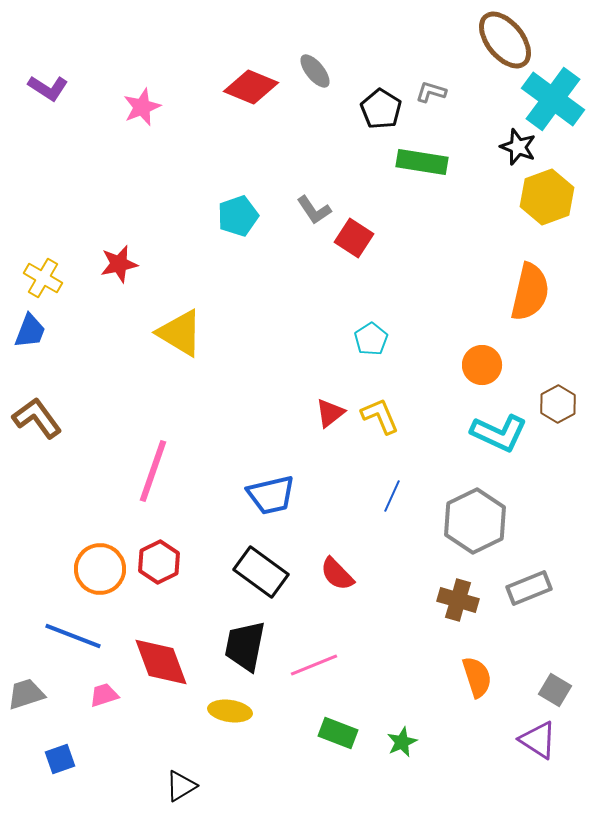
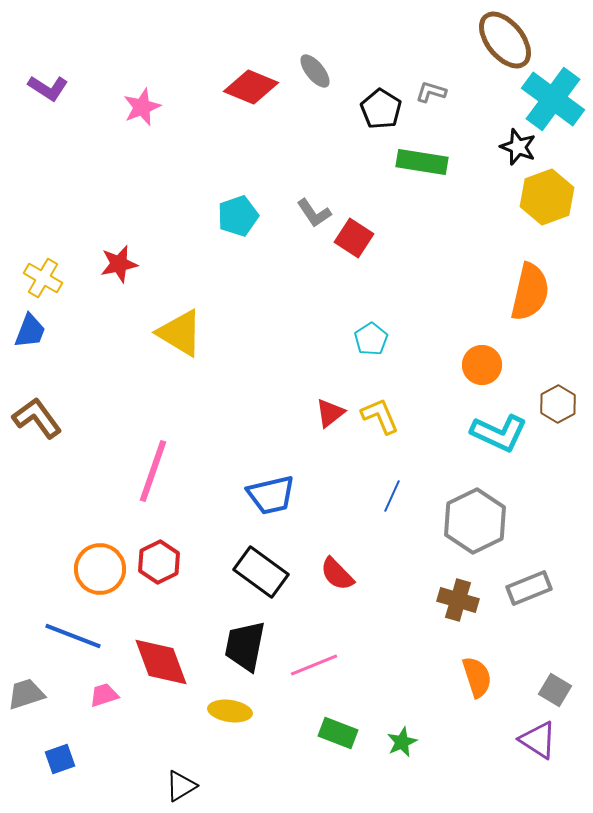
gray L-shape at (314, 210): moved 3 px down
